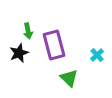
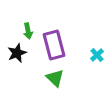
black star: moved 2 px left
green triangle: moved 14 px left
